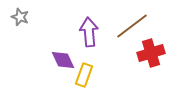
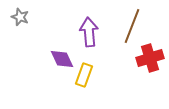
brown line: rotated 32 degrees counterclockwise
red cross: moved 1 px left, 5 px down
purple diamond: moved 1 px left, 1 px up
